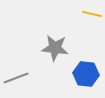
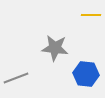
yellow line: moved 1 px left, 1 px down; rotated 12 degrees counterclockwise
